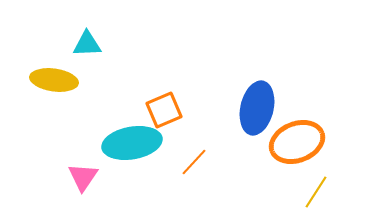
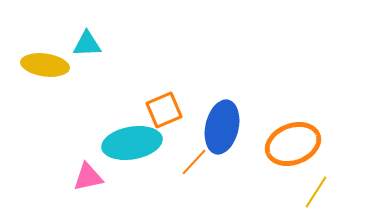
yellow ellipse: moved 9 px left, 15 px up
blue ellipse: moved 35 px left, 19 px down
orange ellipse: moved 4 px left, 2 px down
pink triangle: moved 5 px right; rotated 44 degrees clockwise
